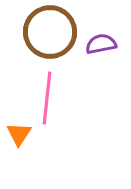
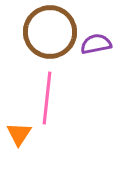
purple semicircle: moved 5 px left
